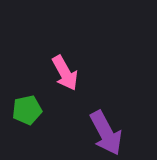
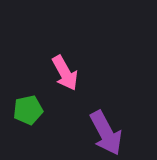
green pentagon: moved 1 px right
